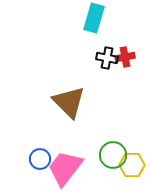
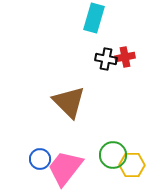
black cross: moved 1 px left, 1 px down
